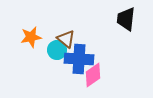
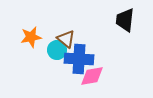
black trapezoid: moved 1 px left, 1 px down
pink diamond: moved 1 px left, 1 px down; rotated 25 degrees clockwise
